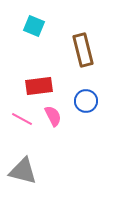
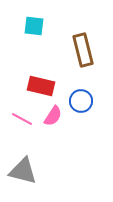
cyan square: rotated 15 degrees counterclockwise
red rectangle: moved 2 px right; rotated 20 degrees clockwise
blue circle: moved 5 px left
pink semicircle: rotated 60 degrees clockwise
